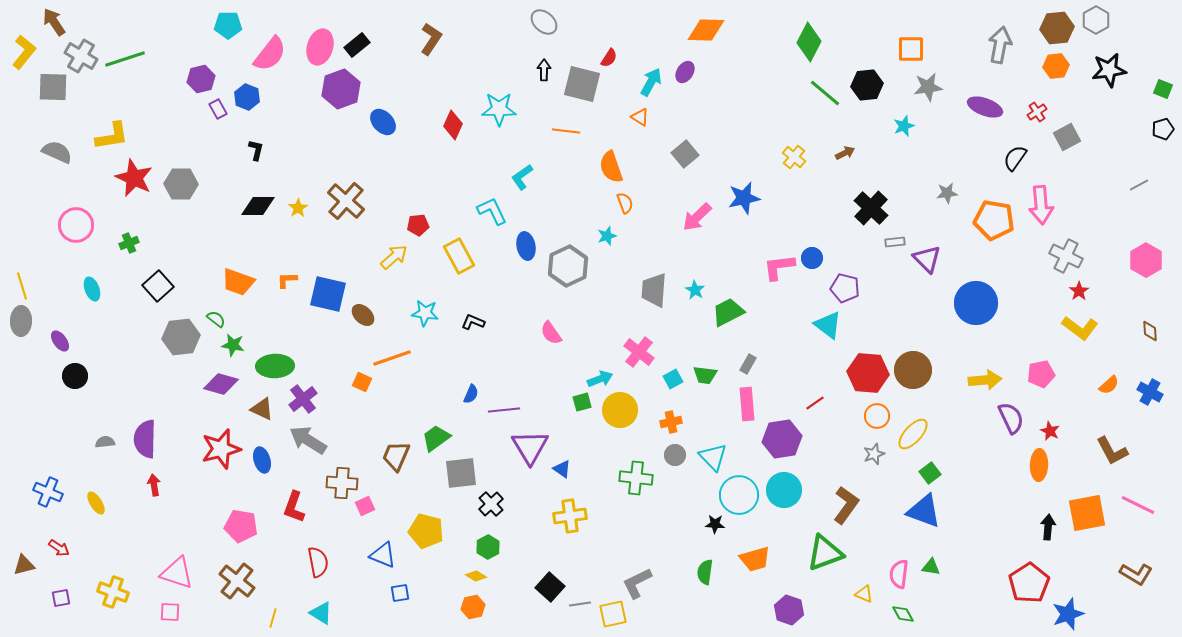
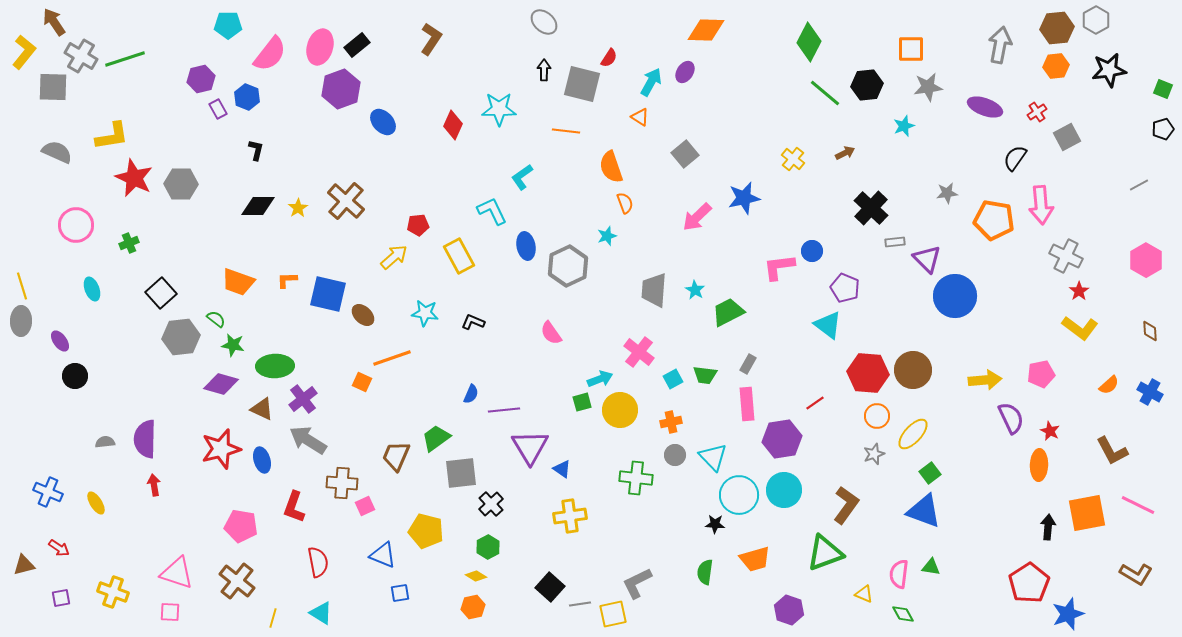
yellow cross at (794, 157): moved 1 px left, 2 px down
blue circle at (812, 258): moved 7 px up
black square at (158, 286): moved 3 px right, 7 px down
purple pentagon at (845, 288): rotated 8 degrees clockwise
blue circle at (976, 303): moved 21 px left, 7 px up
